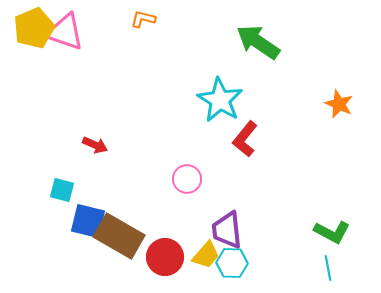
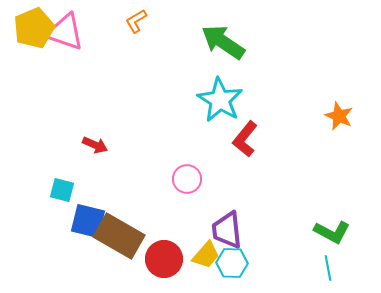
orange L-shape: moved 7 px left, 2 px down; rotated 45 degrees counterclockwise
green arrow: moved 35 px left
orange star: moved 12 px down
red circle: moved 1 px left, 2 px down
